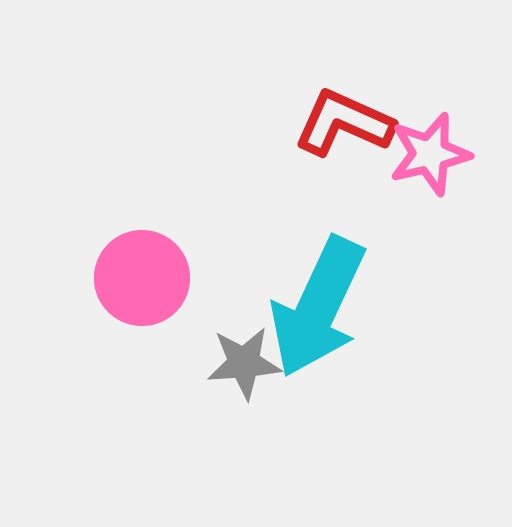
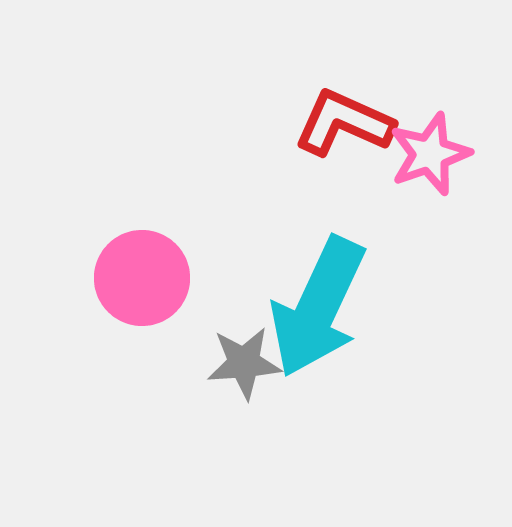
pink star: rotated 6 degrees counterclockwise
